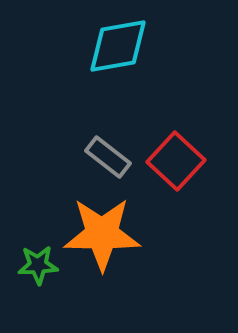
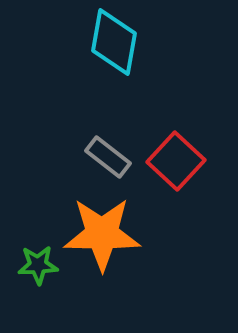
cyan diamond: moved 4 px left, 4 px up; rotated 70 degrees counterclockwise
